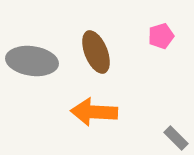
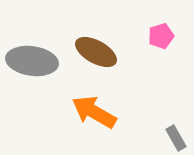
brown ellipse: rotated 39 degrees counterclockwise
orange arrow: rotated 27 degrees clockwise
gray rectangle: rotated 15 degrees clockwise
